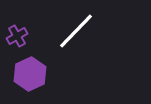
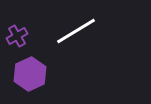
white line: rotated 15 degrees clockwise
